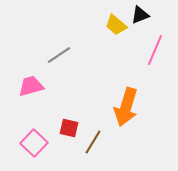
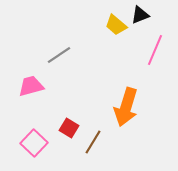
red square: rotated 18 degrees clockwise
